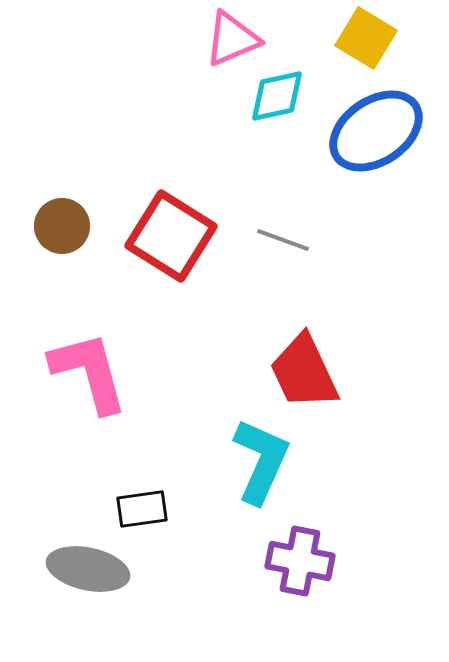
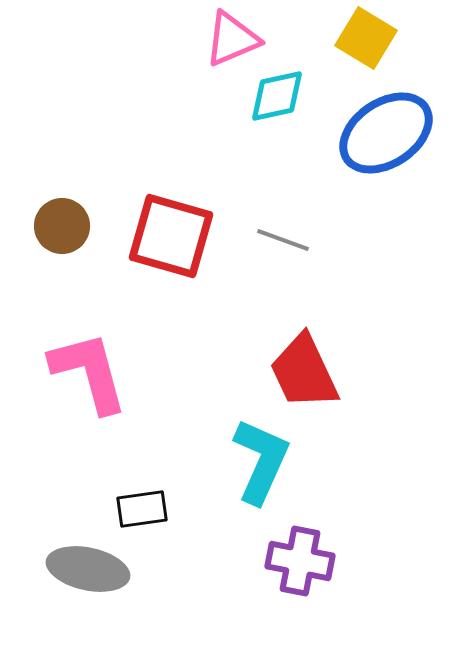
blue ellipse: moved 10 px right, 2 px down
red square: rotated 16 degrees counterclockwise
